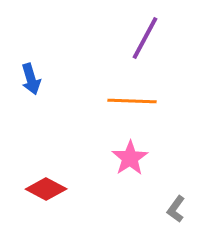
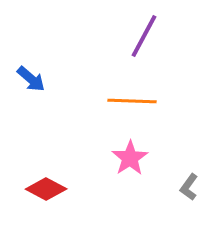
purple line: moved 1 px left, 2 px up
blue arrow: rotated 32 degrees counterclockwise
gray L-shape: moved 13 px right, 22 px up
